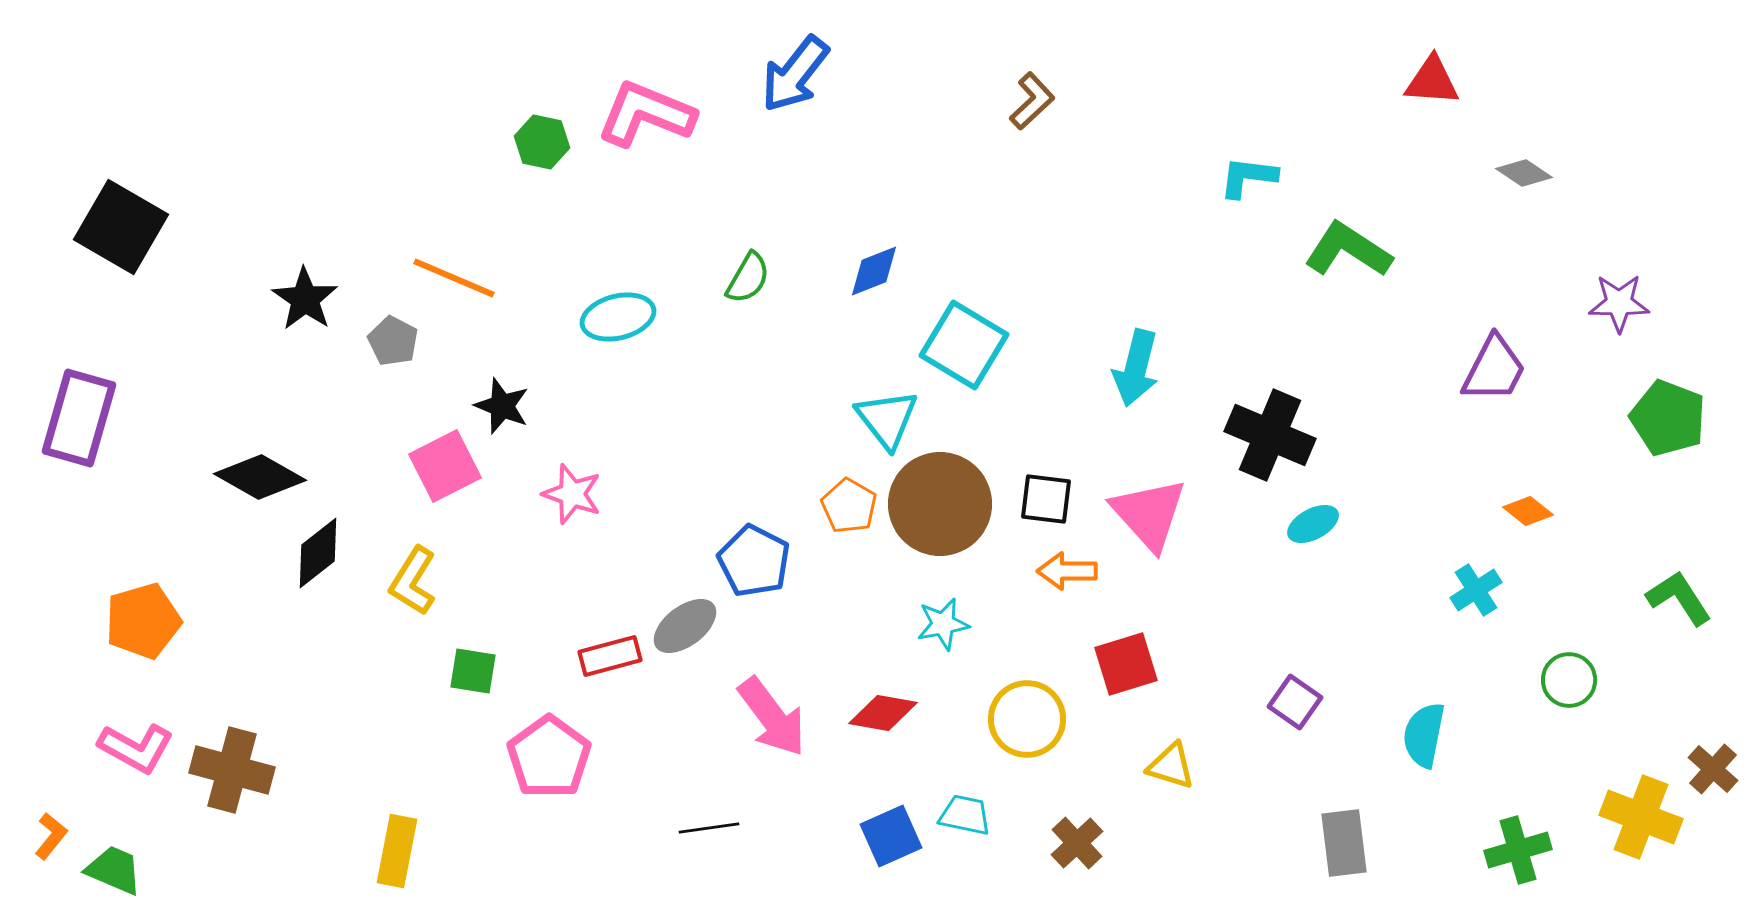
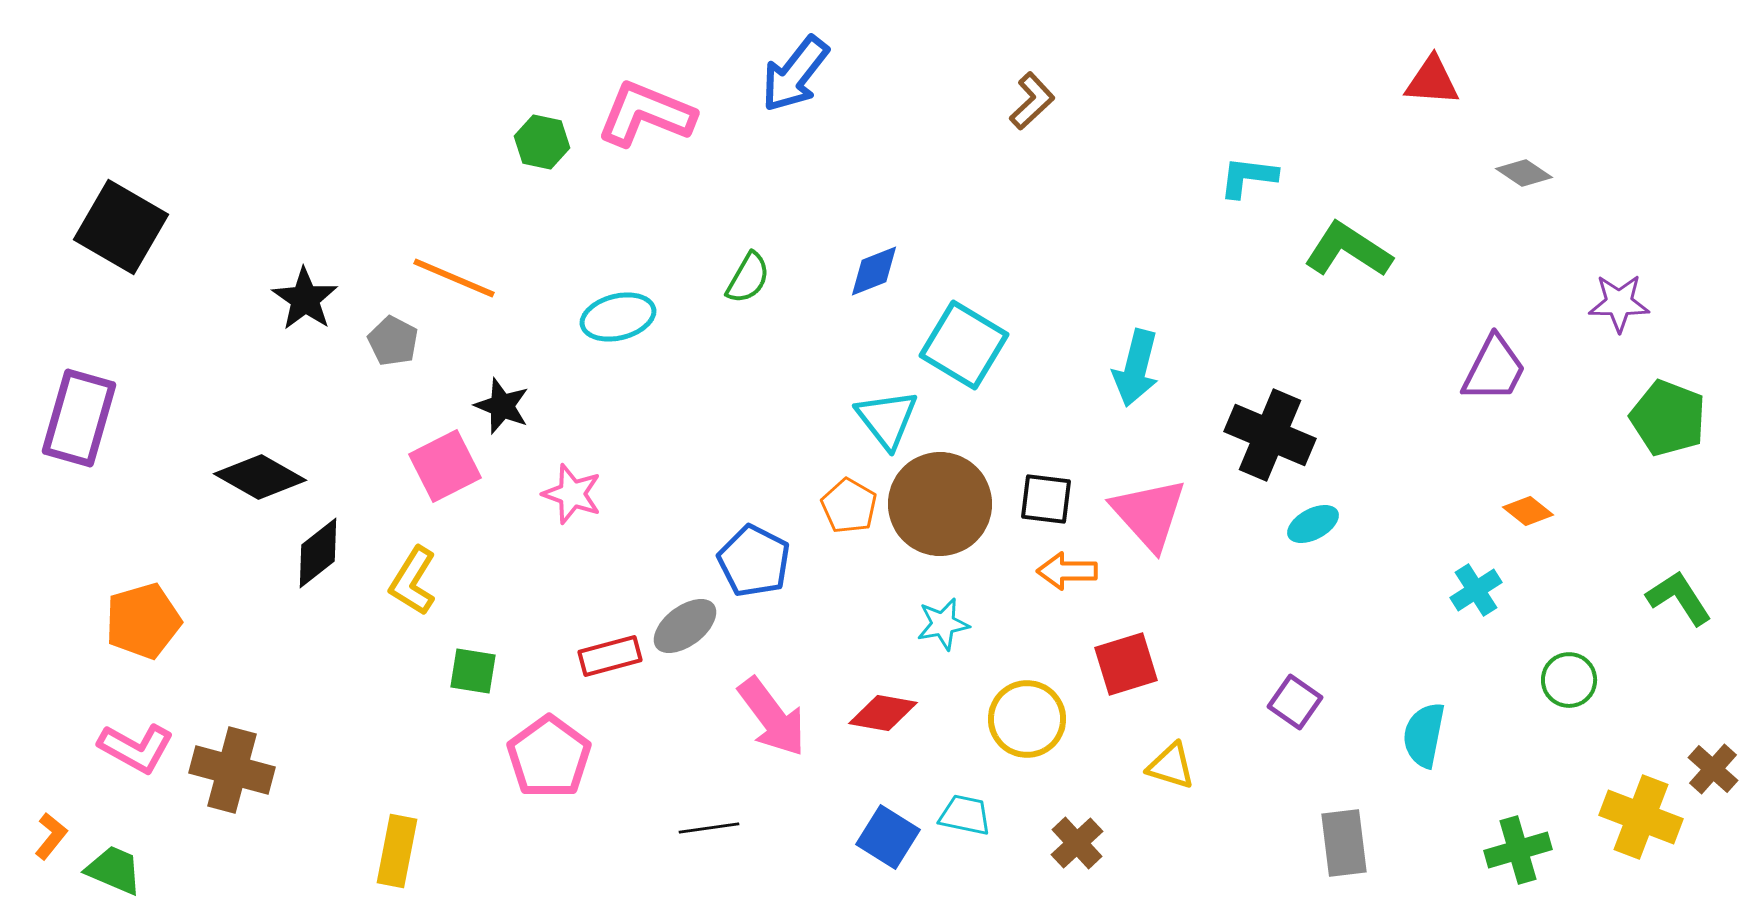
blue square at (891, 836): moved 3 px left, 1 px down; rotated 34 degrees counterclockwise
